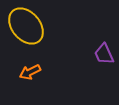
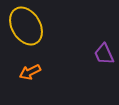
yellow ellipse: rotated 9 degrees clockwise
